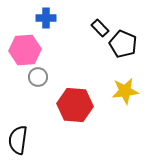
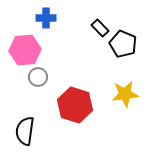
yellow star: moved 3 px down
red hexagon: rotated 12 degrees clockwise
black semicircle: moved 7 px right, 9 px up
